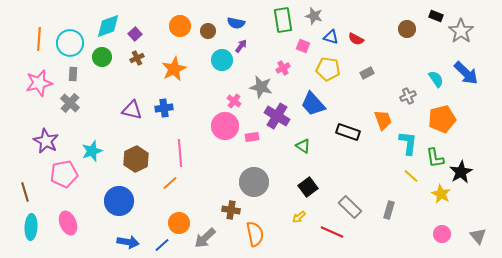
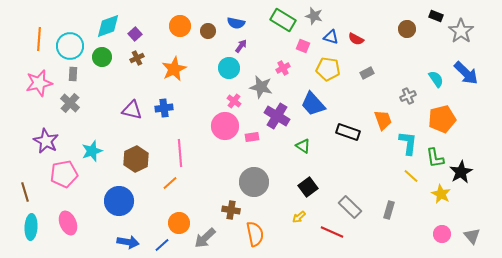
green rectangle at (283, 20): rotated 50 degrees counterclockwise
cyan circle at (70, 43): moved 3 px down
cyan circle at (222, 60): moved 7 px right, 8 px down
gray triangle at (478, 236): moved 6 px left
